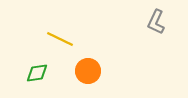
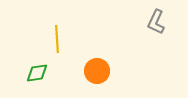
yellow line: moved 3 px left; rotated 60 degrees clockwise
orange circle: moved 9 px right
